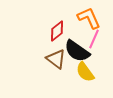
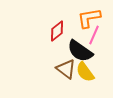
orange L-shape: rotated 75 degrees counterclockwise
pink line: moved 4 px up
black semicircle: moved 3 px right
brown triangle: moved 10 px right, 10 px down
